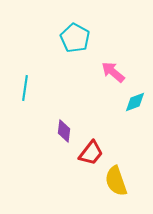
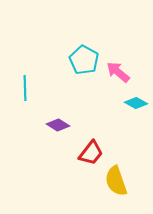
cyan pentagon: moved 9 px right, 22 px down
pink arrow: moved 5 px right
cyan line: rotated 10 degrees counterclockwise
cyan diamond: moved 1 px right, 1 px down; rotated 50 degrees clockwise
purple diamond: moved 6 px left, 6 px up; rotated 65 degrees counterclockwise
